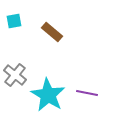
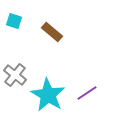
cyan square: rotated 28 degrees clockwise
purple line: rotated 45 degrees counterclockwise
